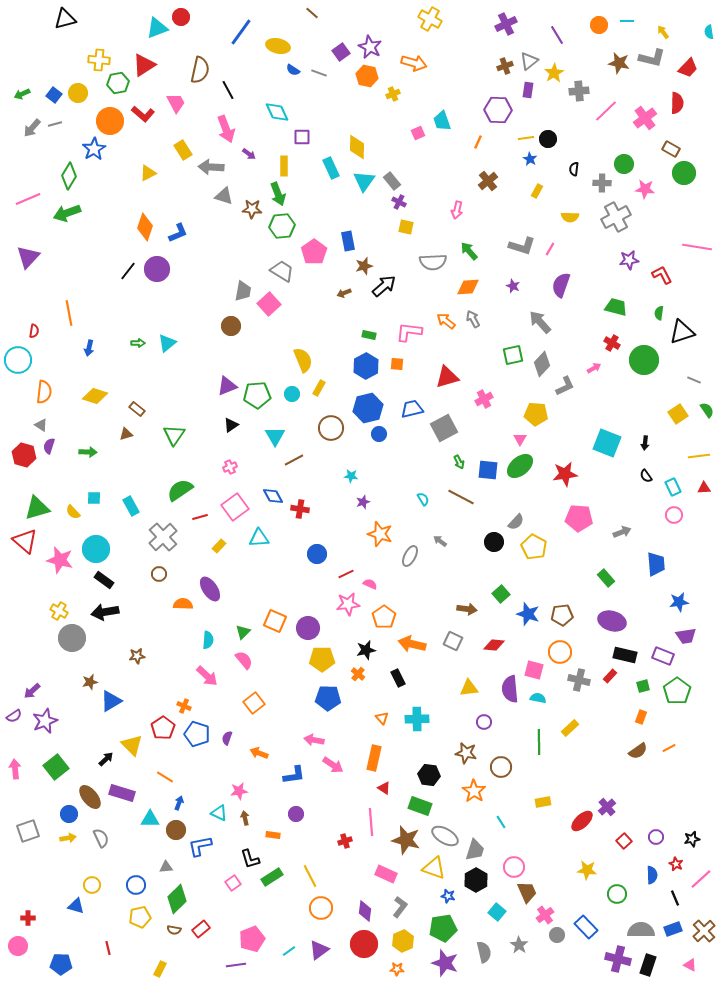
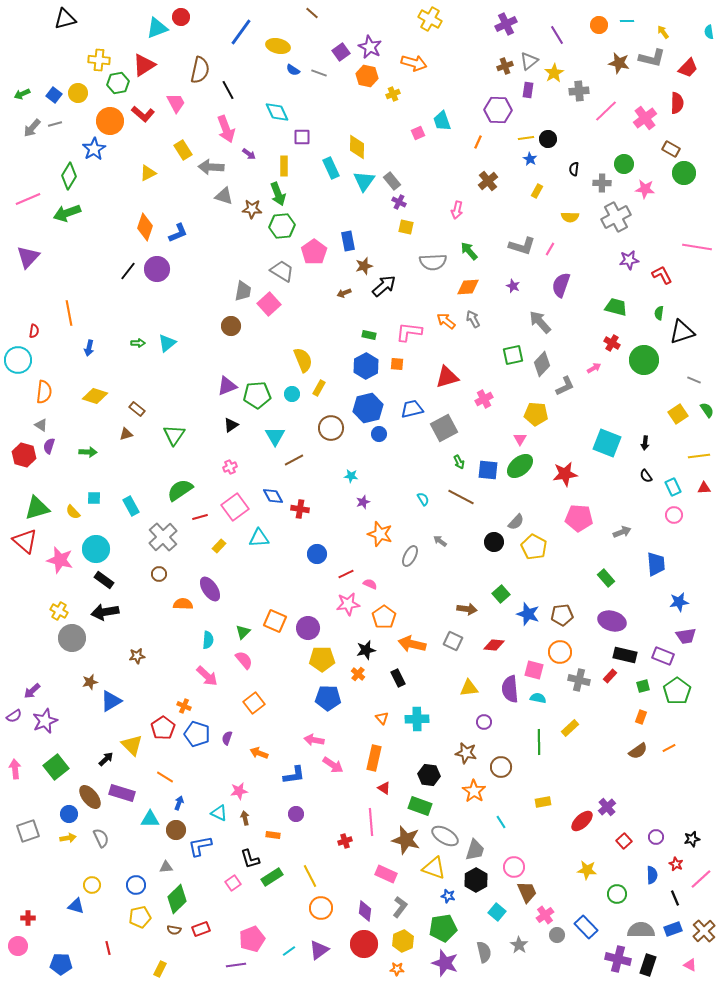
red rectangle at (201, 929): rotated 18 degrees clockwise
